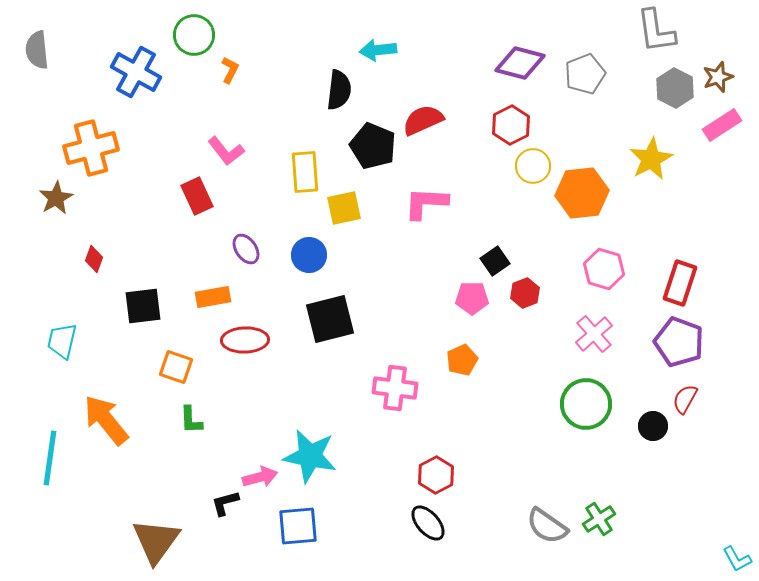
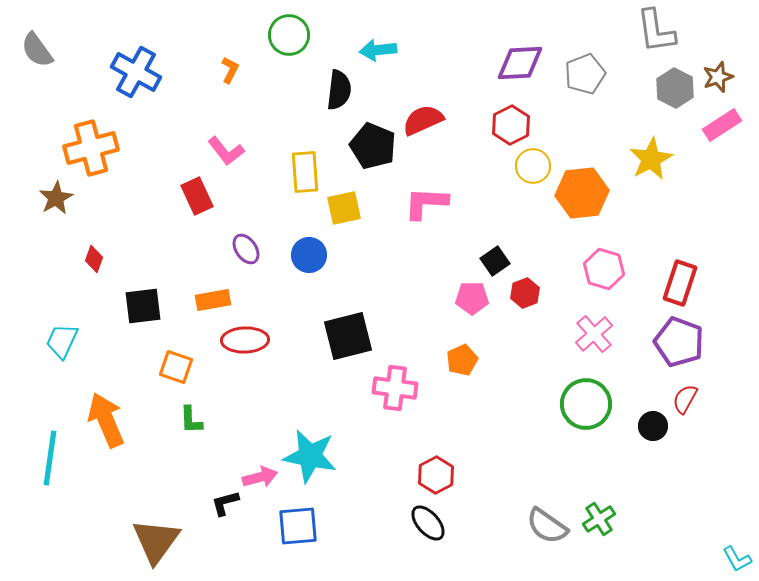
green circle at (194, 35): moved 95 px right
gray semicircle at (37, 50): rotated 30 degrees counterclockwise
purple diamond at (520, 63): rotated 18 degrees counterclockwise
orange rectangle at (213, 297): moved 3 px down
black square at (330, 319): moved 18 px right, 17 px down
cyan trapezoid at (62, 341): rotated 12 degrees clockwise
orange arrow at (106, 420): rotated 16 degrees clockwise
